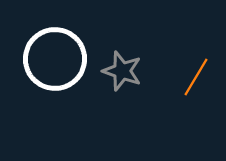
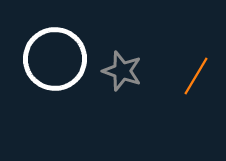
orange line: moved 1 px up
